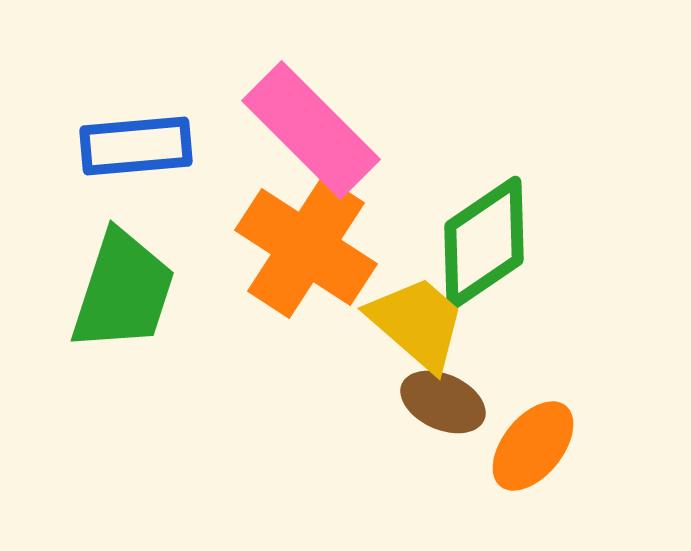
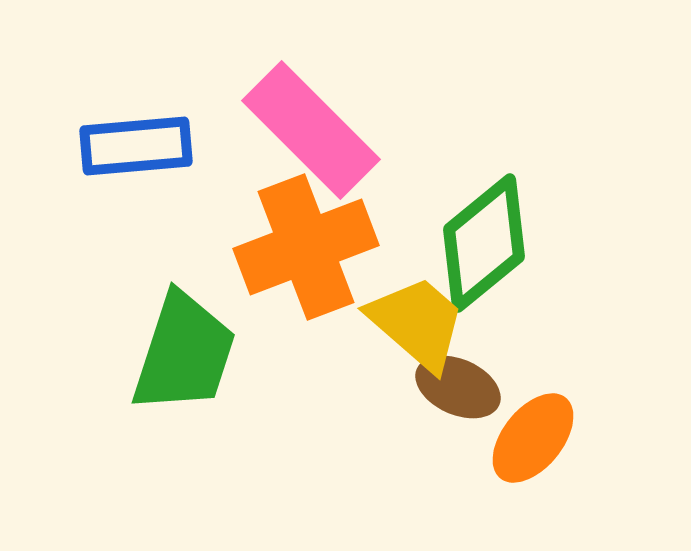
green diamond: rotated 5 degrees counterclockwise
orange cross: rotated 36 degrees clockwise
green trapezoid: moved 61 px right, 62 px down
brown ellipse: moved 15 px right, 15 px up
orange ellipse: moved 8 px up
